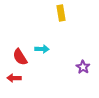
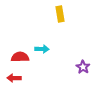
yellow rectangle: moved 1 px left, 1 px down
red semicircle: rotated 120 degrees clockwise
